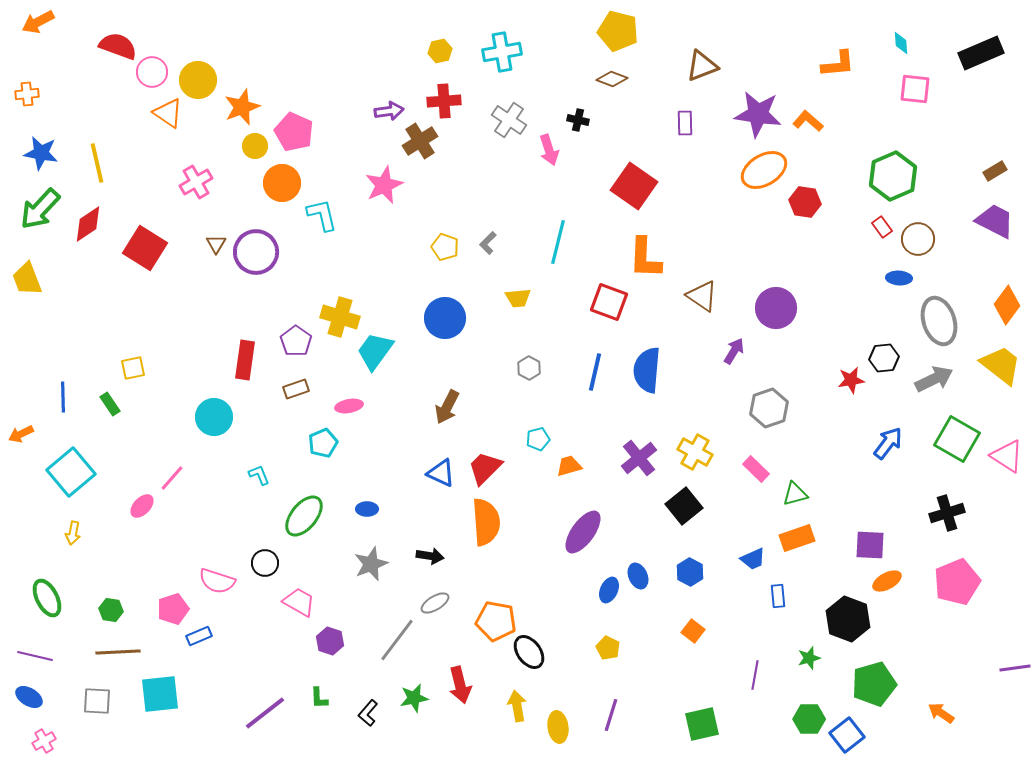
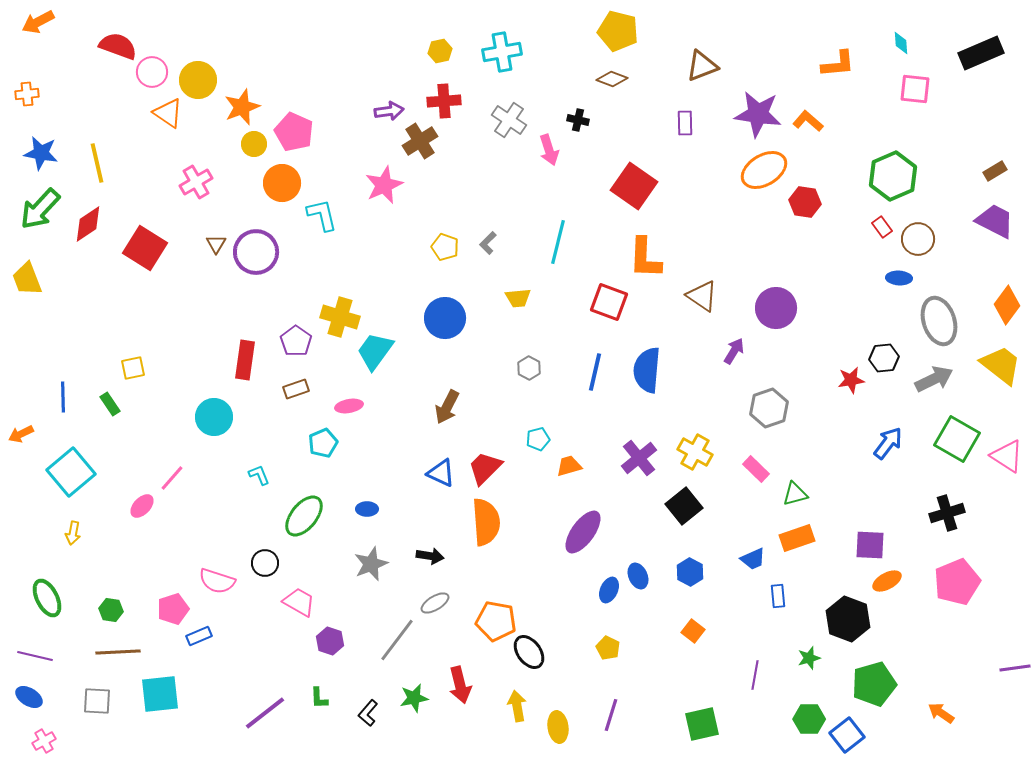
yellow circle at (255, 146): moved 1 px left, 2 px up
